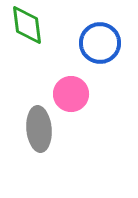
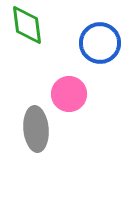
pink circle: moved 2 px left
gray ellipse: moved 3 px left
